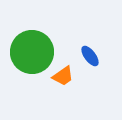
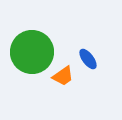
blue ellipse: moved 2 px left, 3 px down
